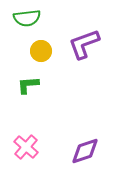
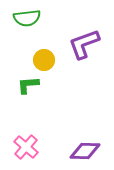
yellow circle: moved 3 px right, 9 px down
purple diamond: rotated 20 degrees clockwise
